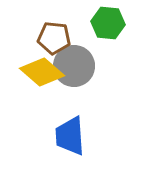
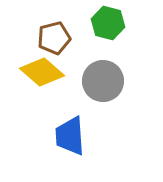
green hexagon: rotated 8 degrees clockwise
brown pentagon: rotated 20 degrees counterclockwise
gray circle: moved 29 px right, 15 px down
